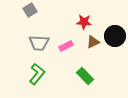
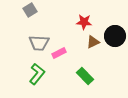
pink rectangle: moved 7 px left, 7 px down
